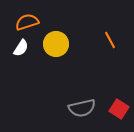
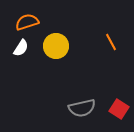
orange line: moved 1 px right, 2 px down
yellow circle: moved 2 px down
